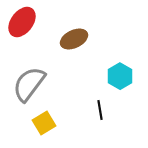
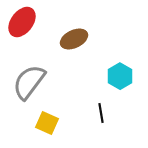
gray semicircle: moved 2 px up
black line: moved 1 px right, 3 px down
yellow square: moved 3 px right; rotated 35 degrees counterclockwise
